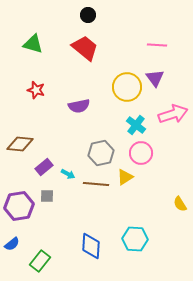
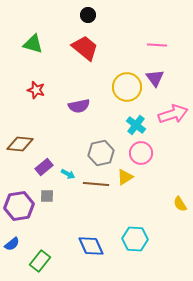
blue diamond: rotated 28 degrees counterclockwise
